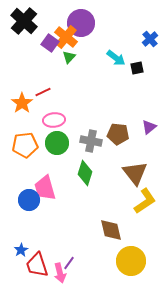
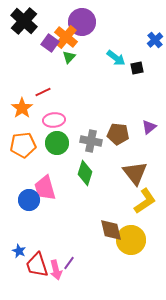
purple circle: moved 1 px right, 1 px up
blue cross: moved 5 px right, 1 px down
orange star: moved 5 px down
orange pentagon: moved 2 px left
blue star: moved 2 px left, 1 px down; rotated 16 degrees counterclockwise
yellow circle: moved 21 px up
pink arrow: moved 4 px left, 3 px up
